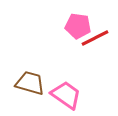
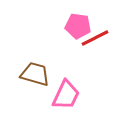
brown trapezoid: moved 5 px right, 9 px up
pink trapezoid: rotated 80 degrees clockwise
